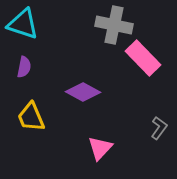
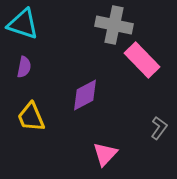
pink rectangle: moved 1 px left, 2 px down
purple diamond: moved 2 px right, 3 px down; rotated 56 degrees counterclockwise
pink triangle: moved 5 px right, 6 px down
